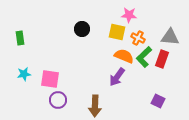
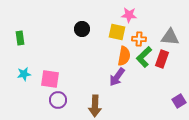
orange cross: moved 1 px right, 1 px down; rotated 24 degrees counterclockwise
orange semicircle: rotated 78 degrees clockwise
purple square: moved 21 px right; rotated 32 degrees clockwise
